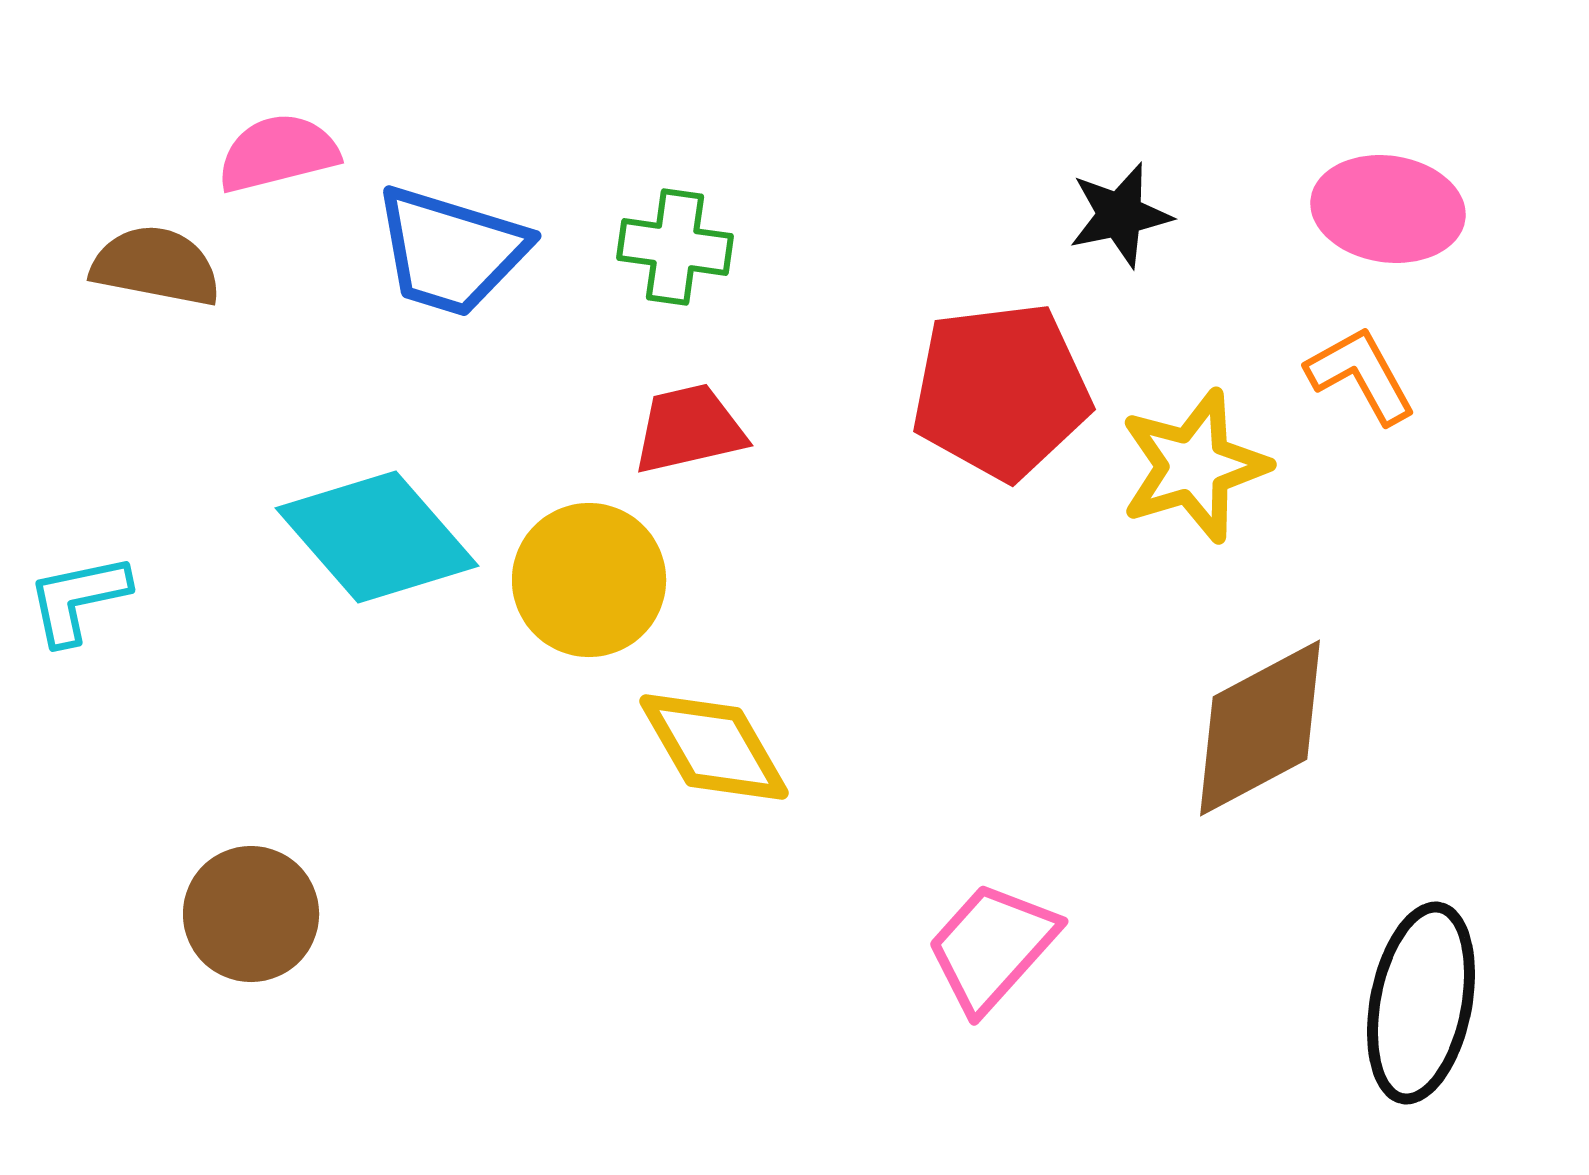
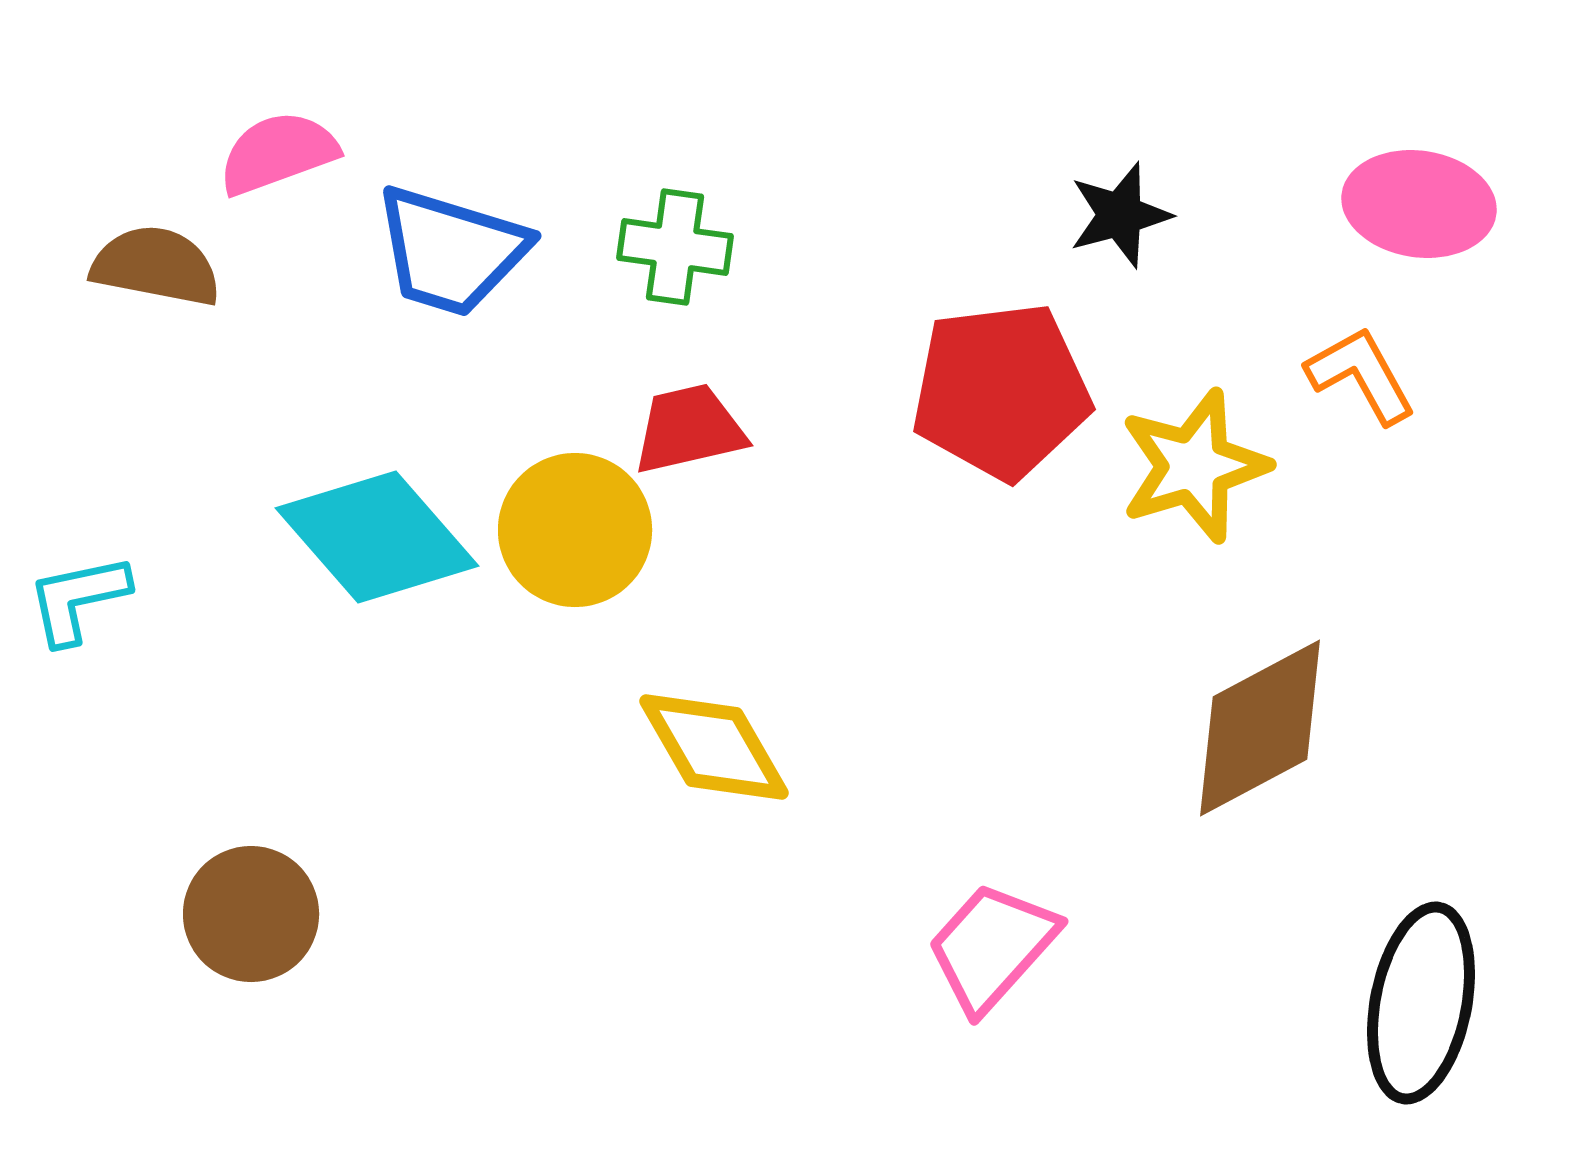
pink semicircle: rotated 6 degrees counterclockwise
pink ellipse: moved 31 px right, 5 px up
black star: rotated 3 degrees counterclockwise
yellow circle: moved 14 px left, 50 px up
